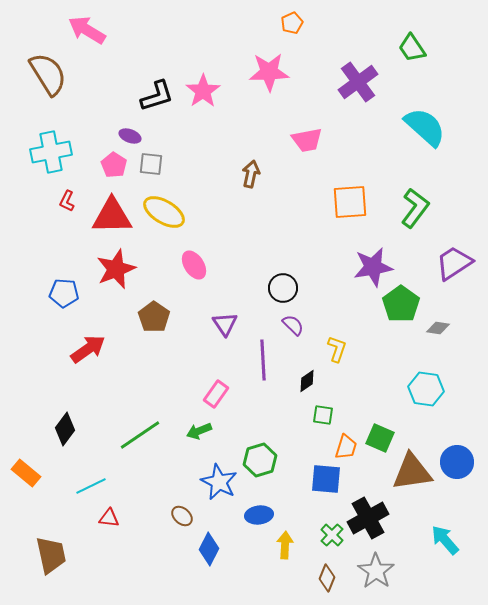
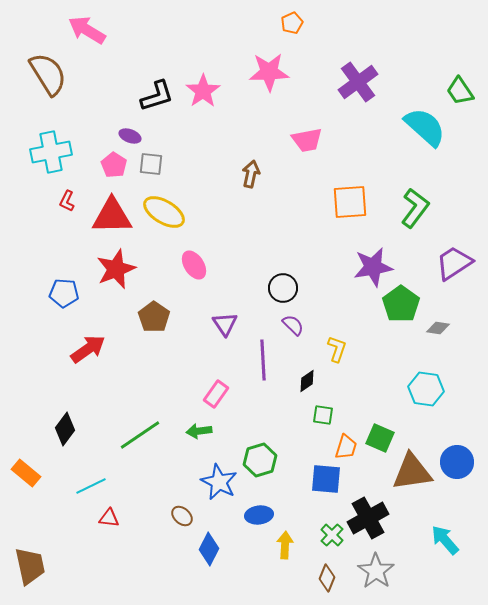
green trapezoid at (412, 48): moved 48 px right, 43 px down
green arrow at (199, 431): rotated 15 degrees clockwise
brown trapezoid at (51, 555): moved 21 px left, 11 px down
